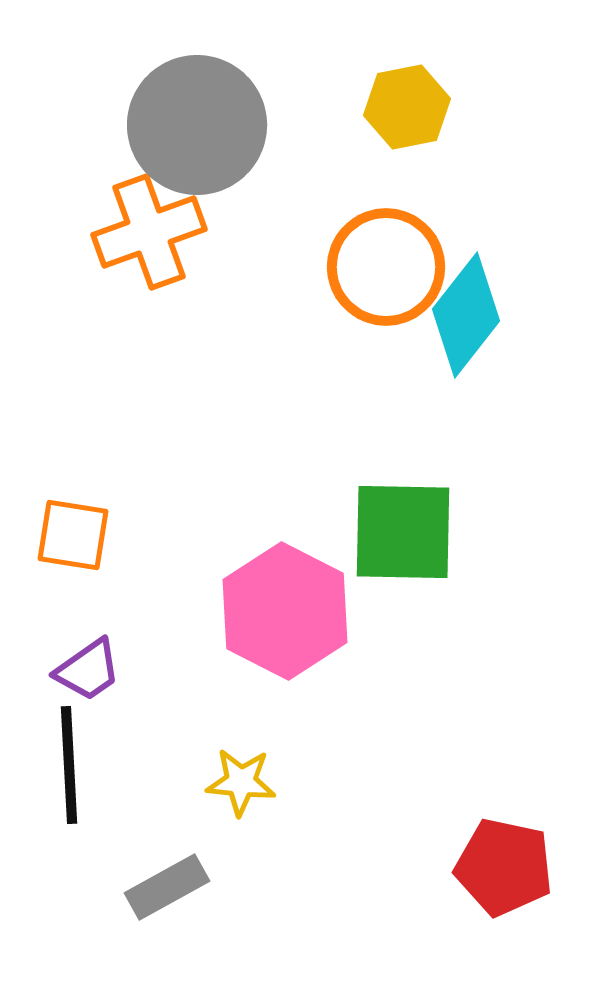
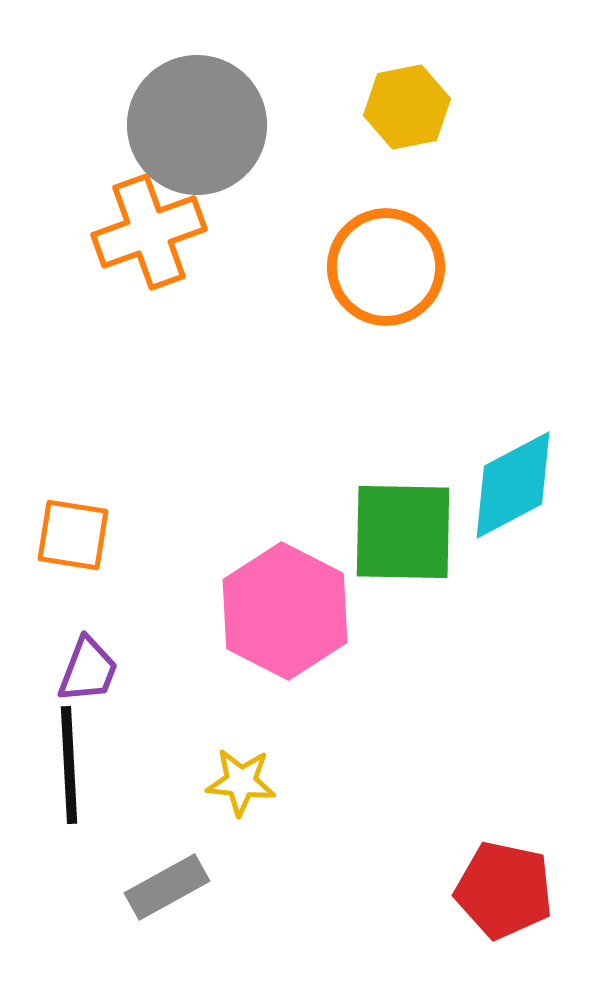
cyan diamond: moved 47 px right, 170 px down; rotated 24 degrees clockwise
purple trapezoid: rotated 34 degrees counterclockwise
red pentagon: moved 23 px down
